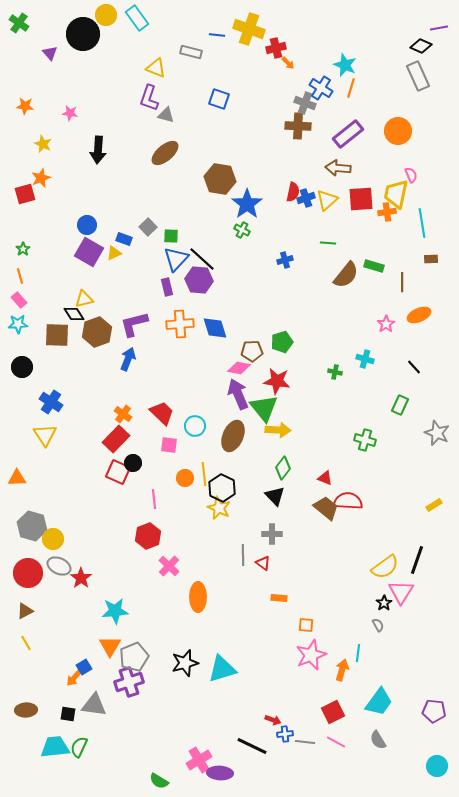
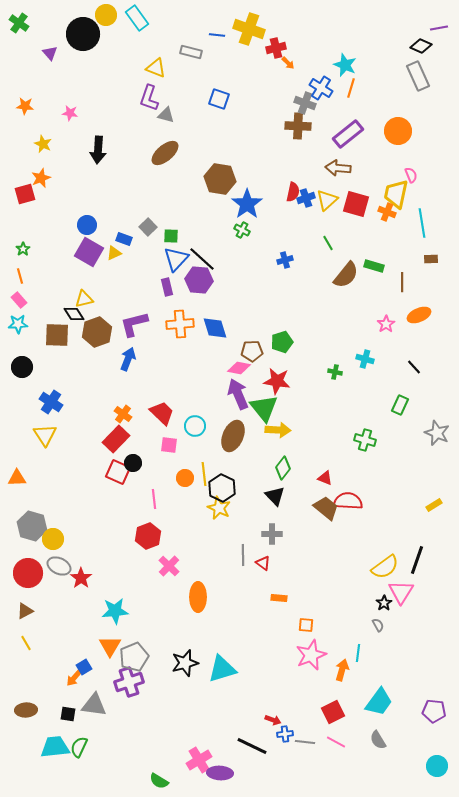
red square at (361, 199): moved 5 px left, 5 px down; rotated 20 degrees clockwise
orange cross at (387, 212): rotated 30 degrees clockwise
green line at (328, 243): rotated 56 degrees clockwise
